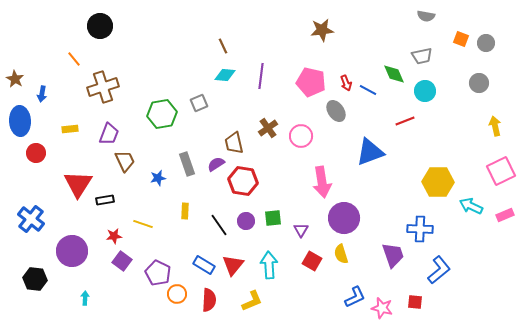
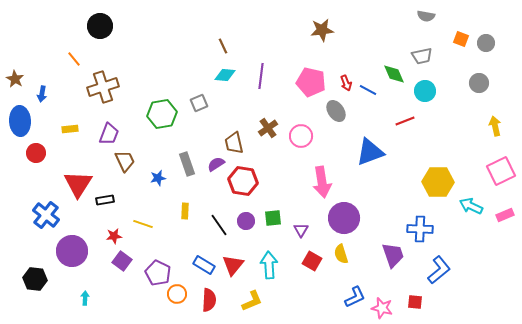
blue cross at (31, 219): moved 15 px right, 4 px up
